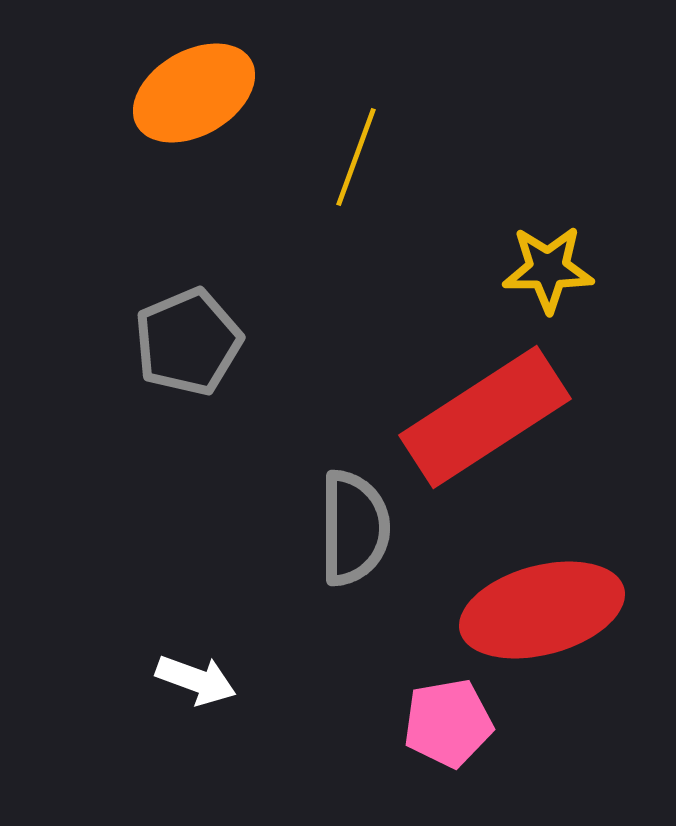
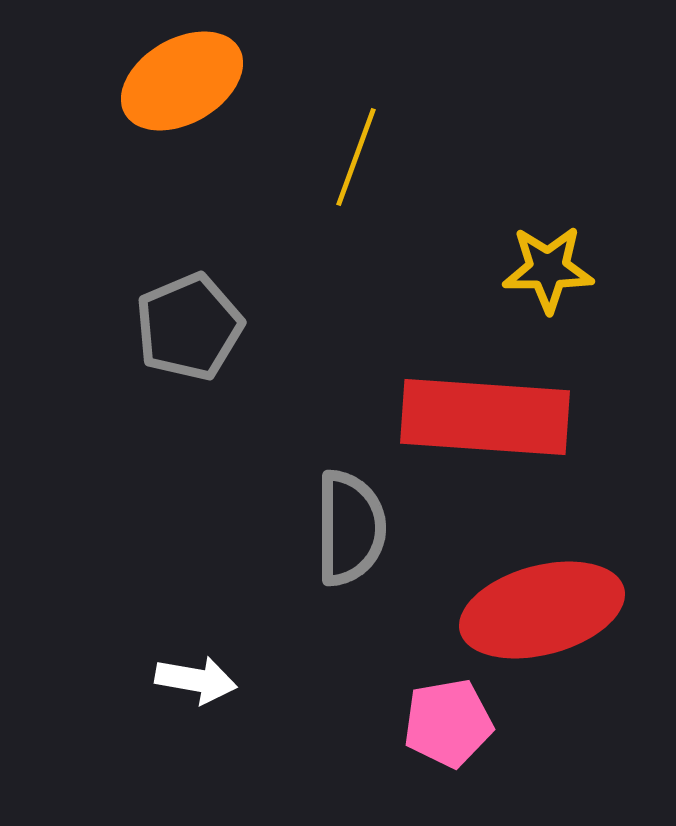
orange ellipse: moved 12 px left, 12 px up
gray pentagon: moved 1 px right, 15 px up
red rectangle: rotated 37 degrees clockwise
gray semicircle: moved 4 px left
white arrow: rotated 10 degrees counterclockwise
